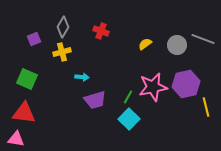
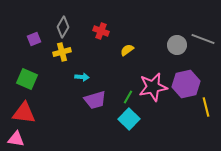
yellow semicircle: moved 18 px left, 6 px down
